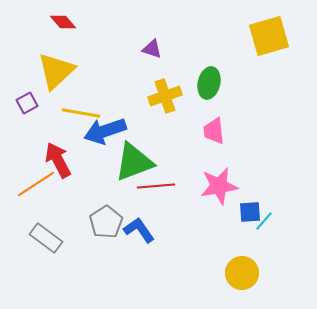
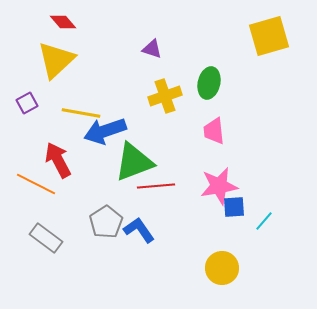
yellow triangle: moved 11 px up
orange line: rotated 60 degrees clockwise
blue square: moved 16 px left, 5 px up
yellow circle: moved 20 px left, 5 px up
